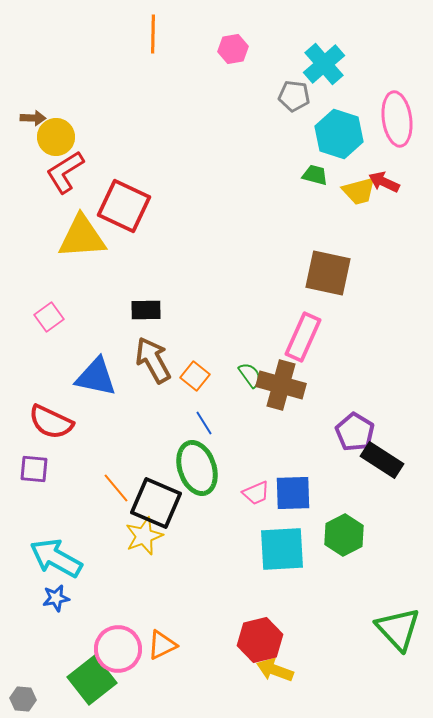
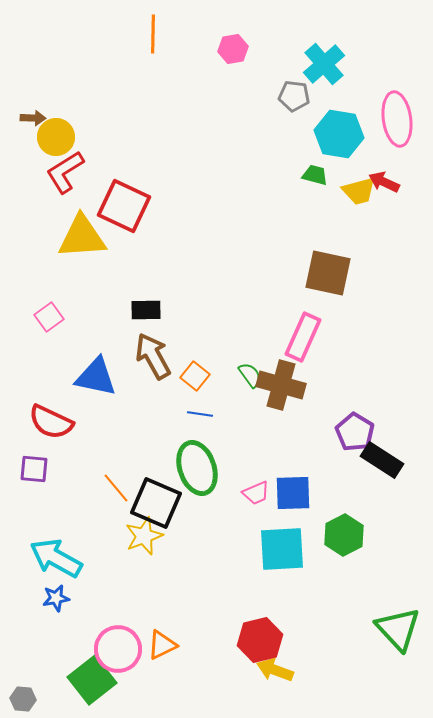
cyan hexagon at (339, 134): rotated 9 degrees counterclockwise
brown arrow at (153, 360): moved 4 px up
blue line at (204, 423): moved 4 px left, 9 px up; rotated 50 degrees counterclockwise
